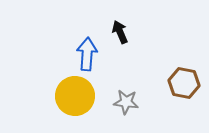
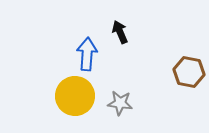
brown hexagon: moved 5 px right, 11 px up
gray star: moved 6 px left, 1 px down
